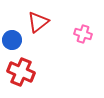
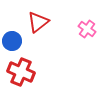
pink cross: moved 4 px right, 5 px up; rotated 18 degrees clockwise
blue circle: moved 1 px down
